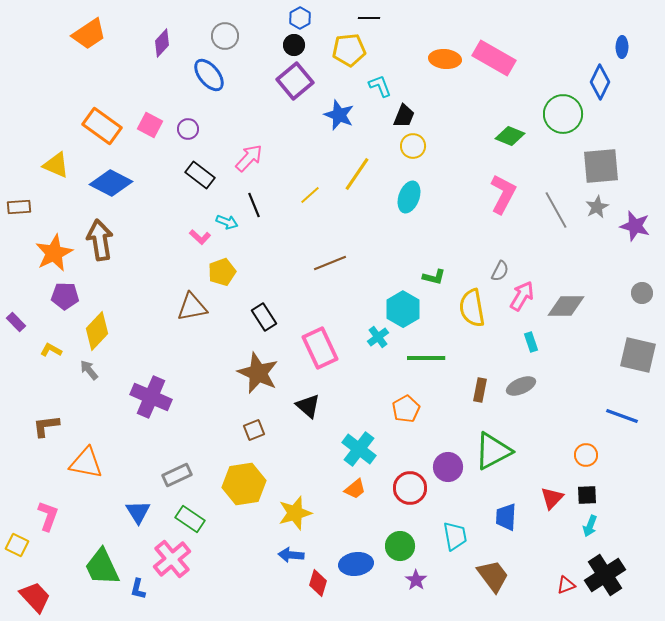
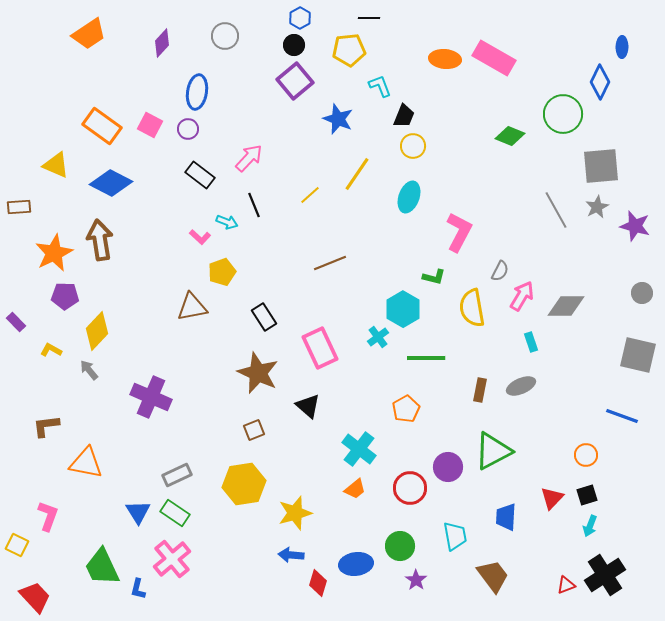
blue ellipse at (209, 75): moved 12 px left, 17 px down; rotated 48 degrees clockwise
blue star at (339, 115): moved 1 px left, 4 px down
pink L-shape at (503, 194): moved 44 px left, 38 px down
black square at (587, 495): rotated 15 degrees counterclockwise
green rectangle at (190, 519): moved 15 px left, 6 px up
